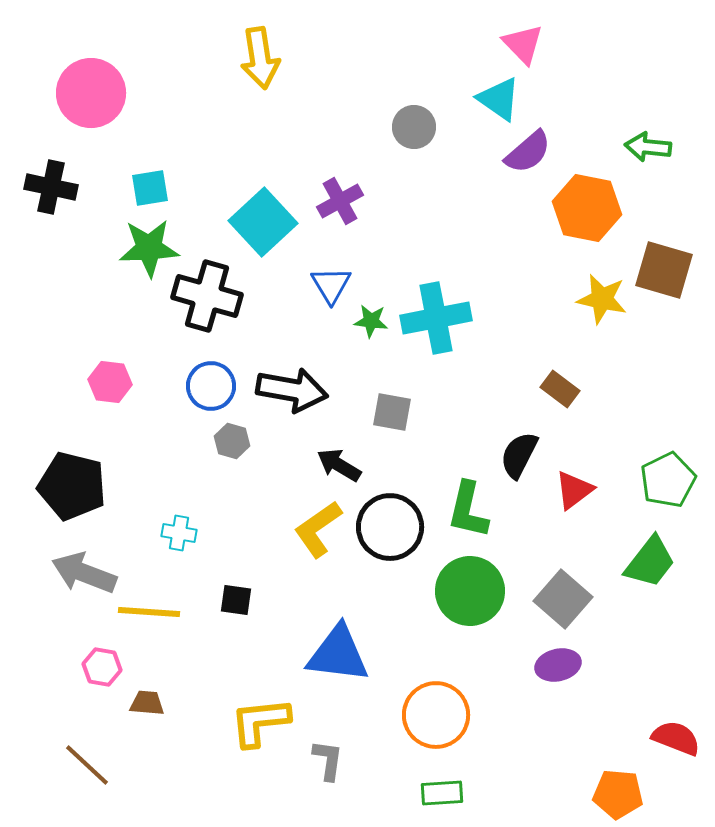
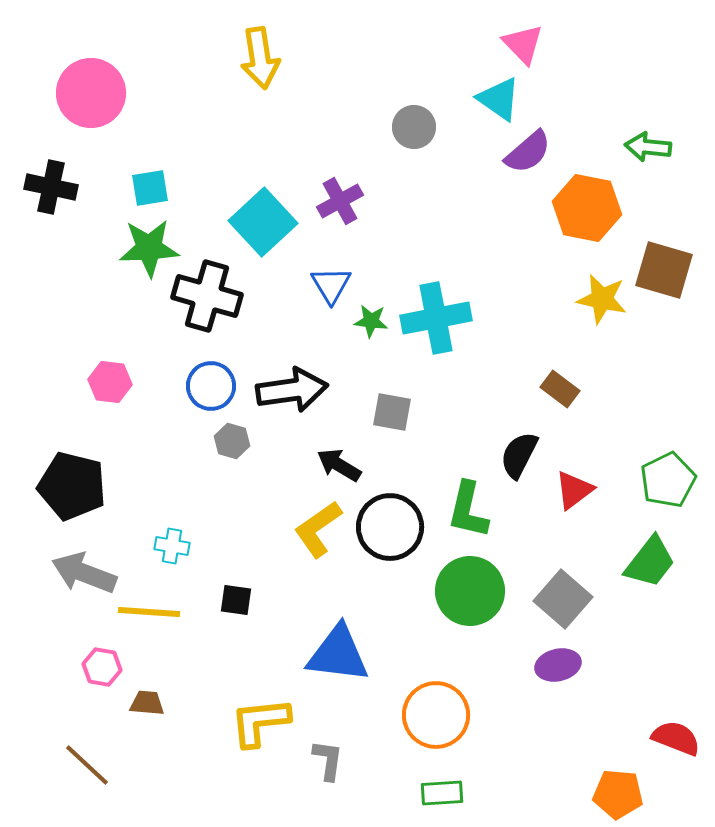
black arrow at (292, 390): rotated 18 degrees counterclockwise
cyan cross at (179, 533): moved 7 px left, 13 px down
